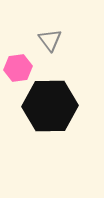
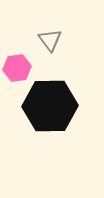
pink hexagon: moved 1 px left
